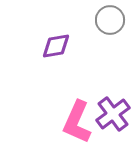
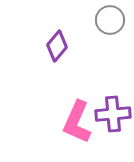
purple diamond: moved 1 px right; rotated 40 degrees counterclockwise
purple cross: rotated 32 degrees clockwise
